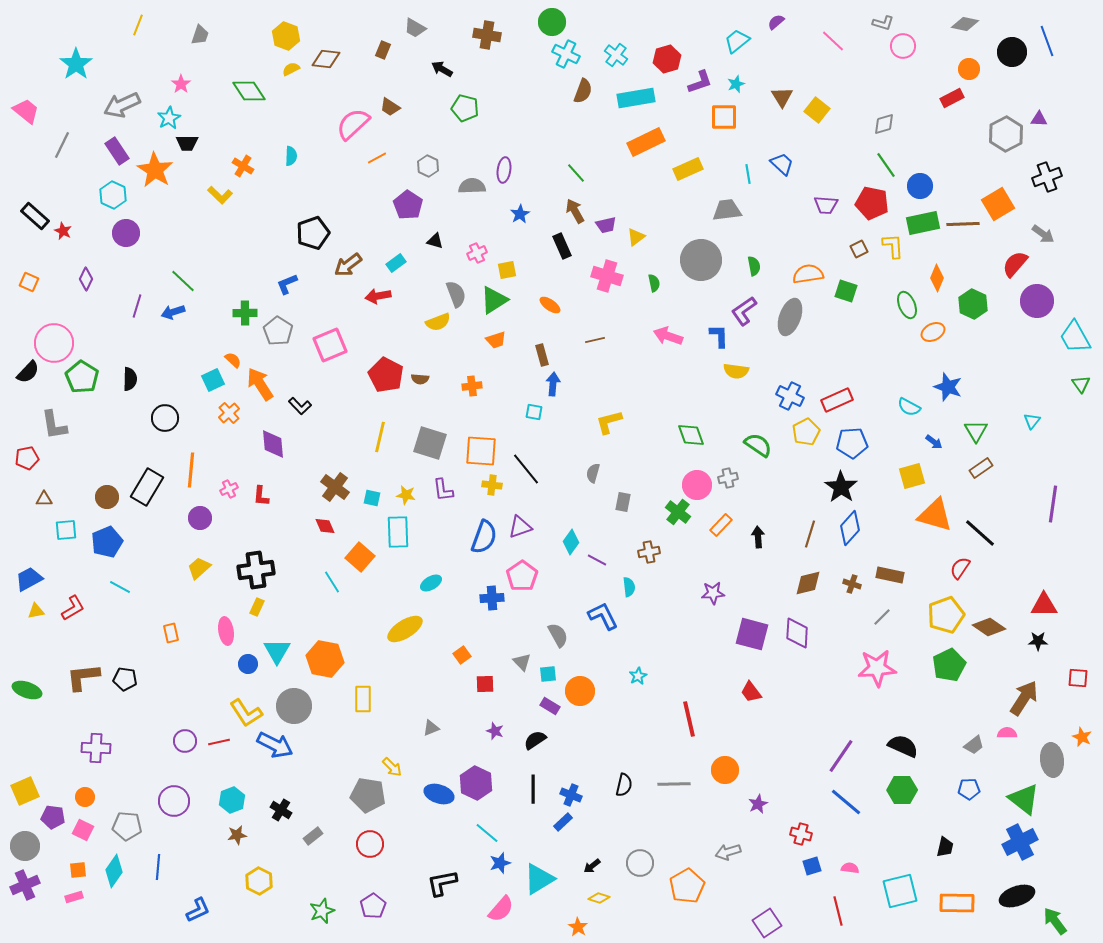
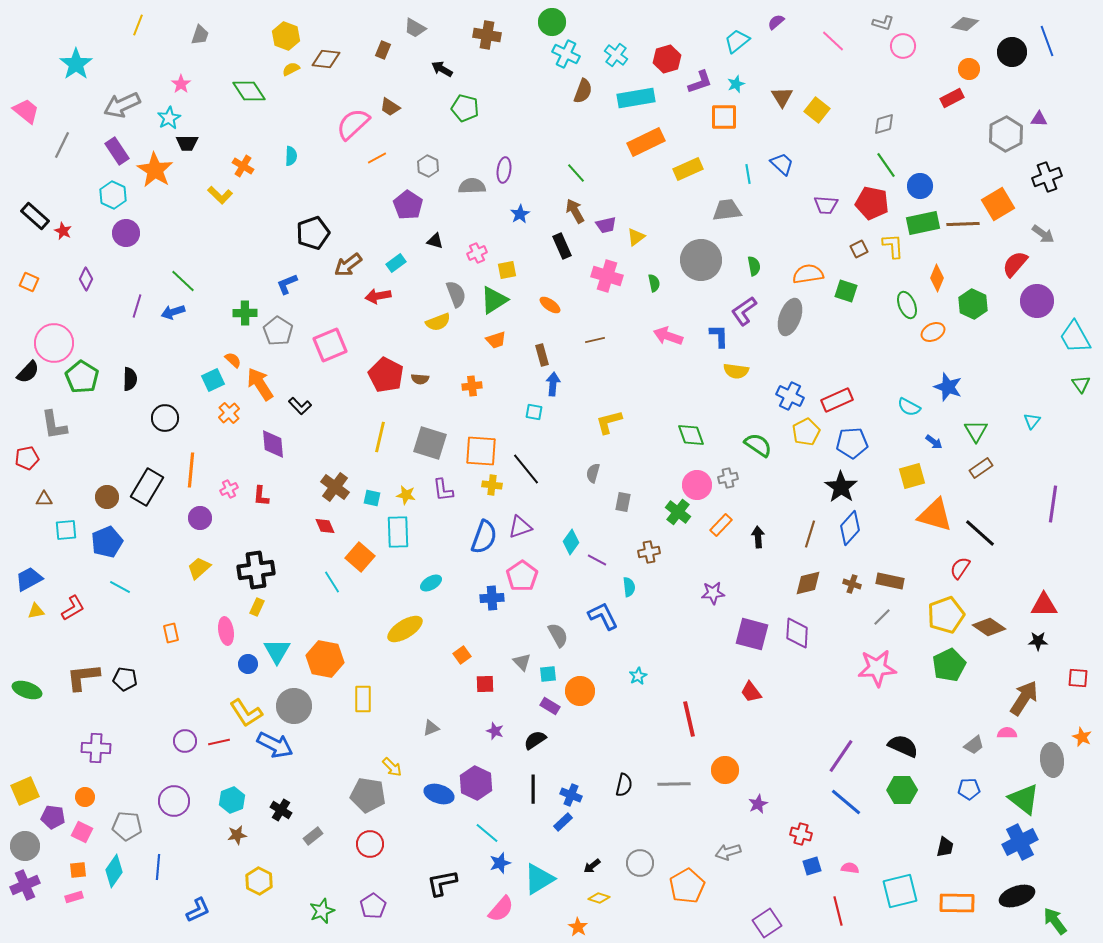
brown rectangle at (890, 575): moved 6 px down
pink square at (83, 830): moved 1 px left, 2 px down
